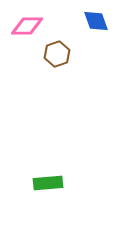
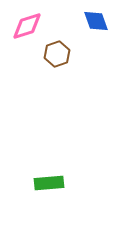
pink diamond: rotated 16 degrees counterclockwise
green rectangle: moved 1 px right
